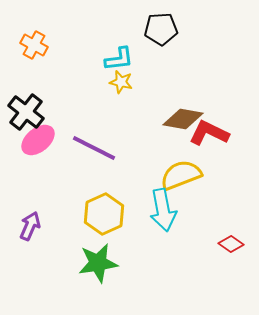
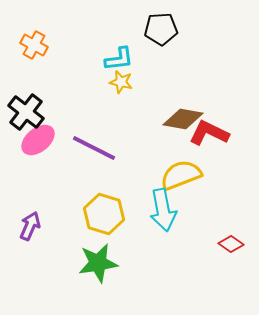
yellow hexagon: rotated 18 degrees counterclockwise
